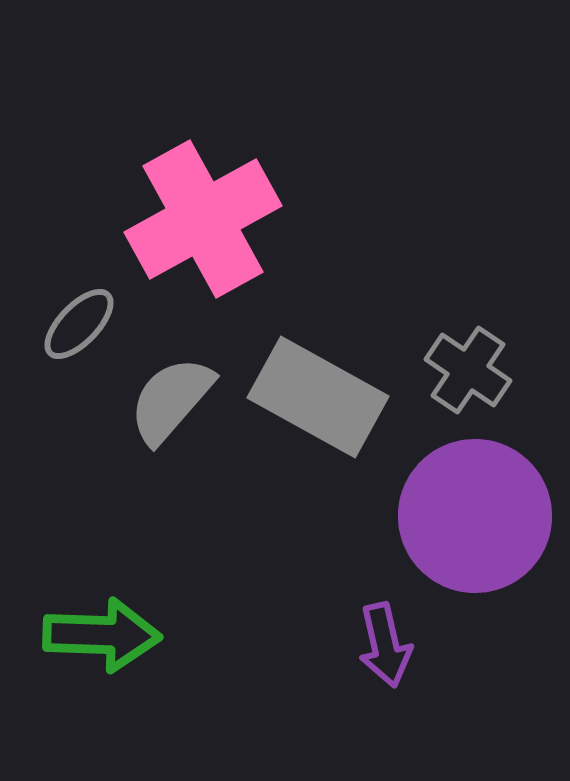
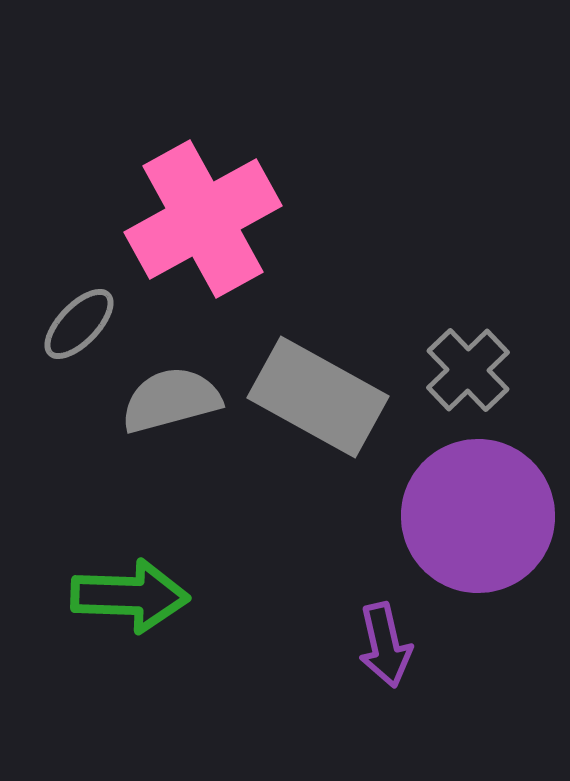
gray cross: rotated 12 degrees clockwise
gray semicircle: rotated 34 degrees clockwise
purple circle: moved 3 px right
green arrow: moved 28 px right, 39 px up
